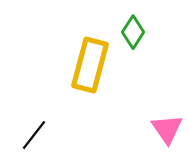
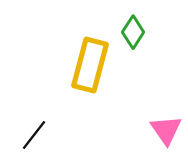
pink triangle: moved 1 px left, 1 px down
